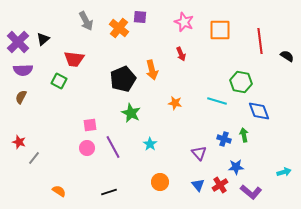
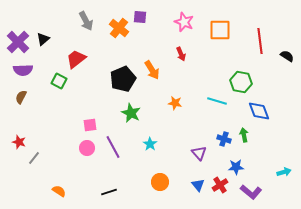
red trapezoid: moved 2 px right; rotated 135 degrees clockwise
orange arrow: rotated 18 degrees counterclockwise
